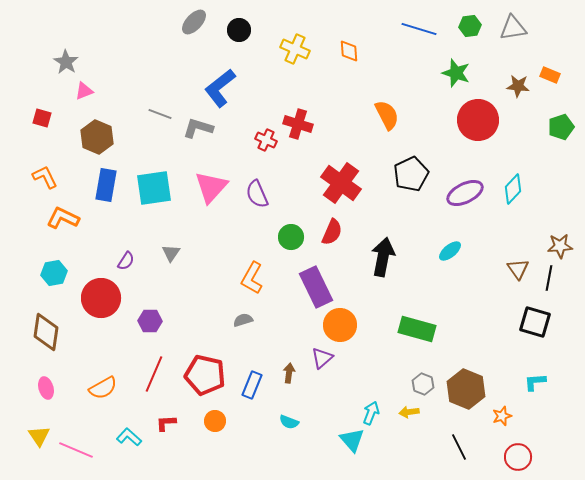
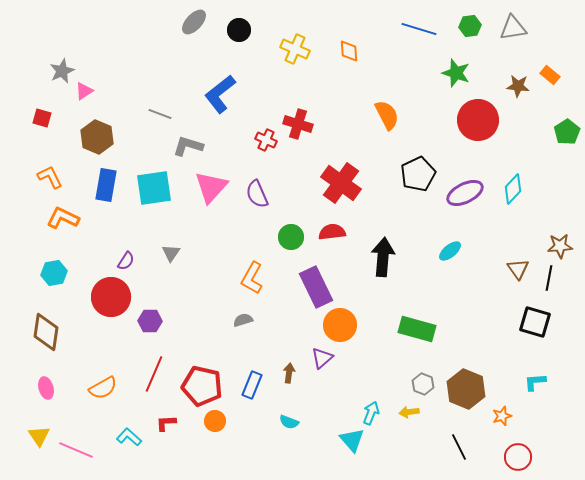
gray star at (66, 62): moved 4 px left, 9 px down; rotated 15 degrees clockwise
orange rectangle at (550, 75): rotated 18 degrees clockwise
blue L-shape at (220, 88): moved 6 px down
pink triangle at (84, 91): rotated 12 degrees counterclockwise
green pentagon at (561, 127): moved 6 px right, 5 px down; rotated 15 degrees counterclockwise
gray L-shape at (198, 128): moved 10 px left, 18 px down
black pentagon at (411, 174): moved 7 px right
orange L-shape at (45, 177): moved 5 px right
red semicircle at (332, 232): rotated 120 degrees counterclockwise
black arrow at (383, 257): rotated 6 degrees counterclockwise
red circle at (101, 298): moved 10 px right, 1 px up
red pentagon at (205, 375): moved 3 px left, 11 px down
